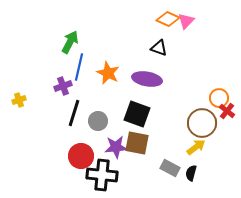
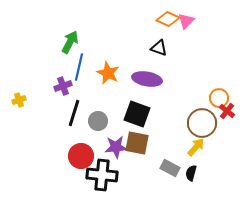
yellow arrow: rotated 12 degrees counterclockwise
